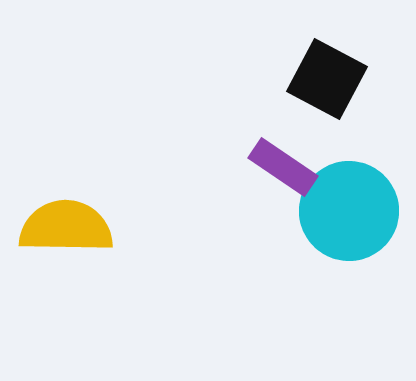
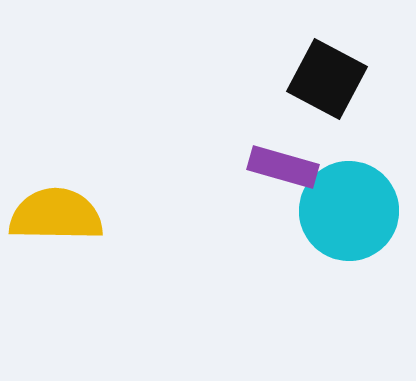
purple rectangle: rotated 18 degrees counterclockwise
yellow semicircle: moved 10 px left, 12 px up
